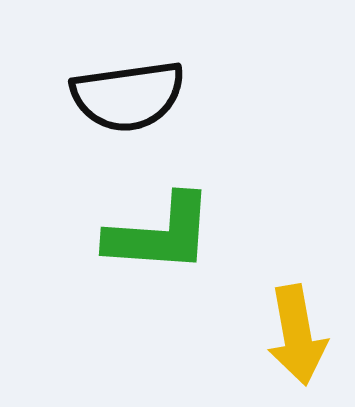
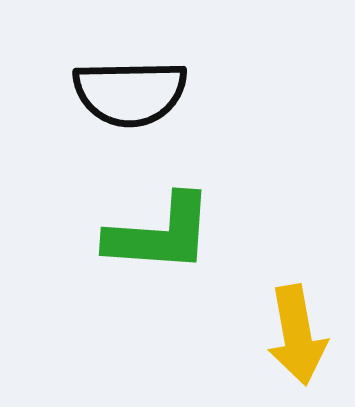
black semicircle: moved 2 px right, 3 px up; rotated 7 degrees clockwise
